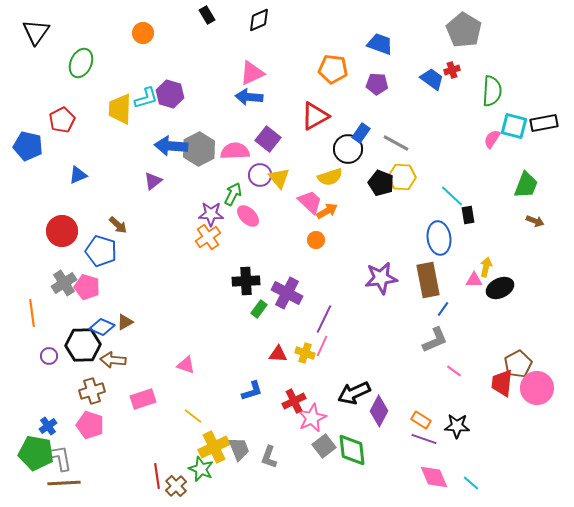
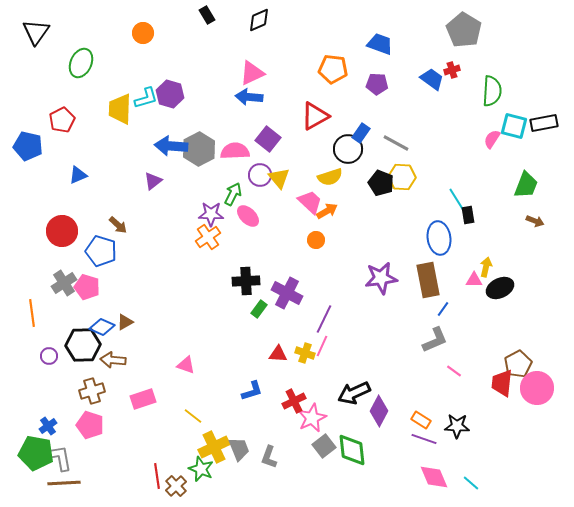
cyan line at (452, 196): moved 5 px right, 4 px down; rotated 15 degrees clockwise
